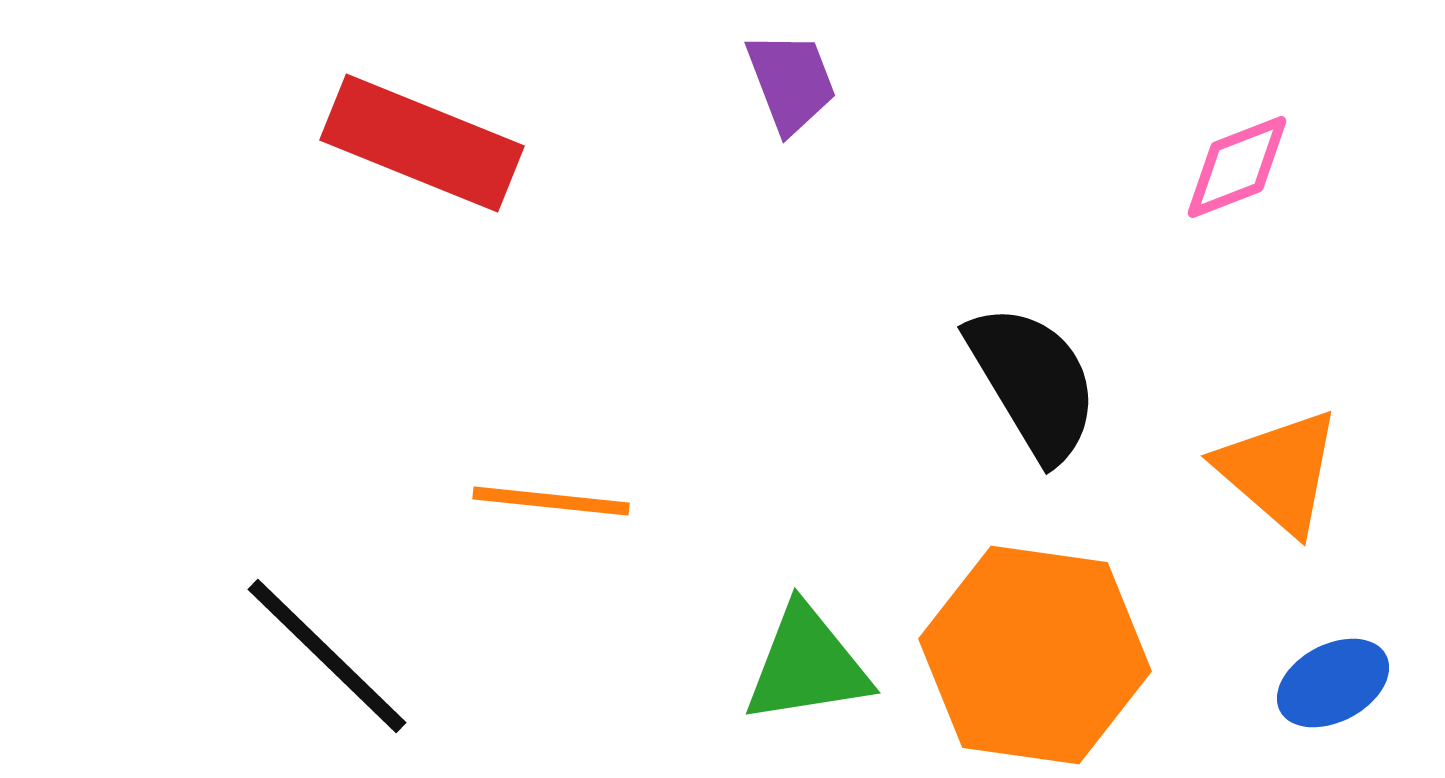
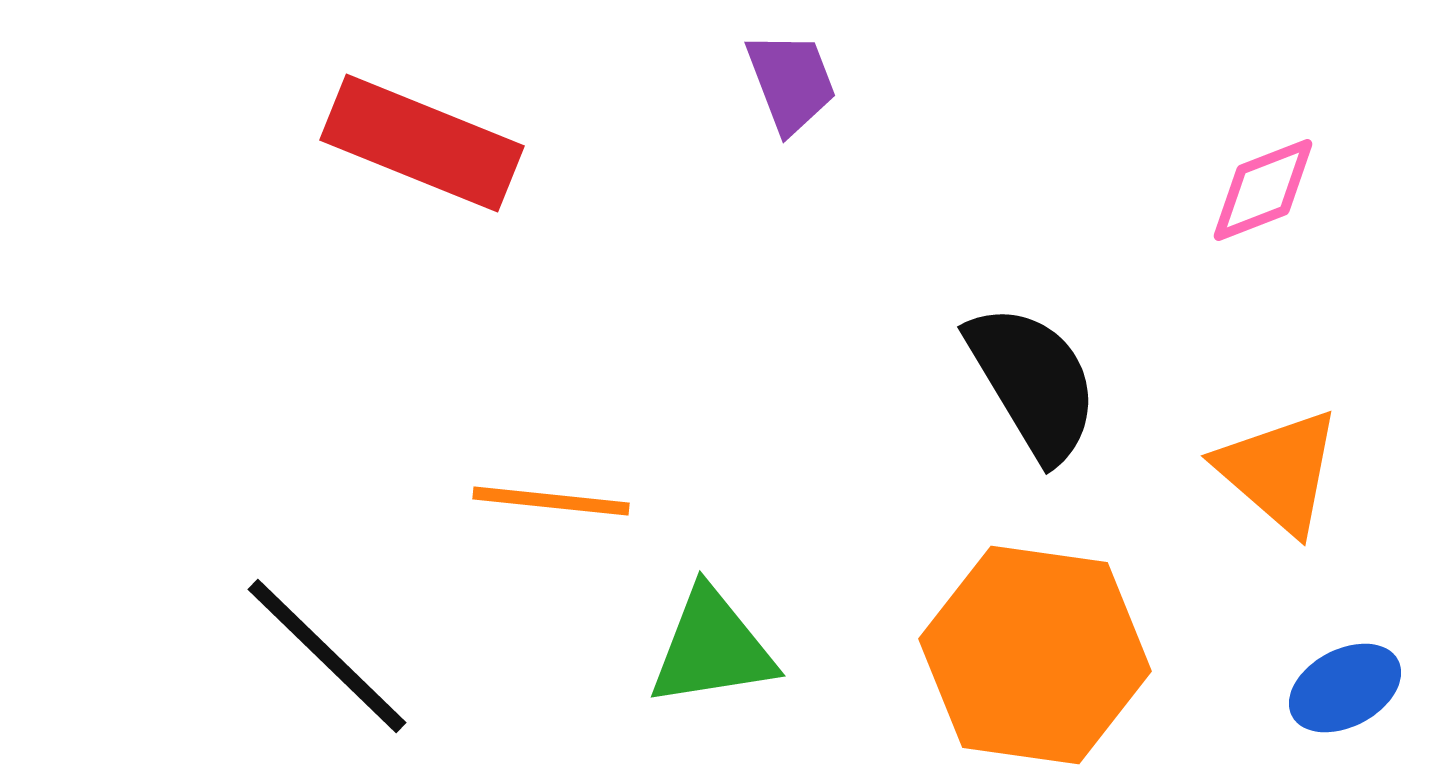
pink diamond: moved 26 px right, 23 px down
green triangle: moved 95 px left, 17 px up
blue ellipse: moved 12 px right, 5 px down
